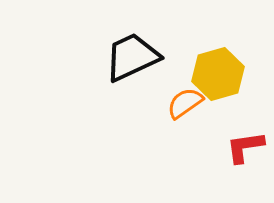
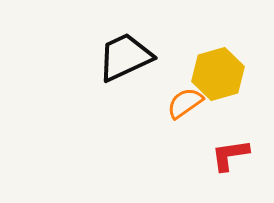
black trapezoid: moved 7 px left
red L-shape: moved 15 px left, 8 px down
